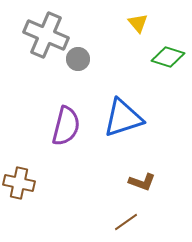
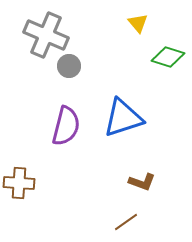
gray circle: moved 9 px left, 7 px down
brown cross: rotated 8 degrees counterclockwise
